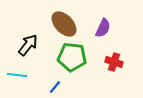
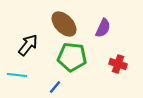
red cross: moved 4 px right, 2 px down
